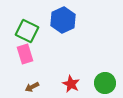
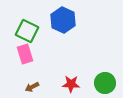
blue hexagon: rotated 10 degrees counterclockwise
red star: rotated 24 degrees counterclockwise
